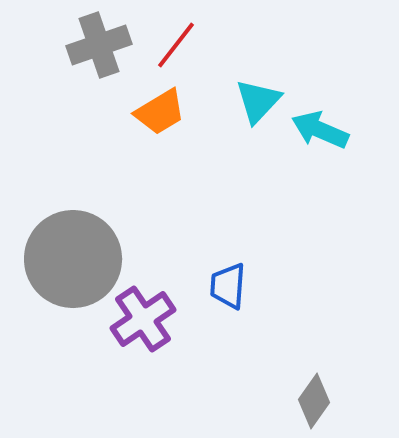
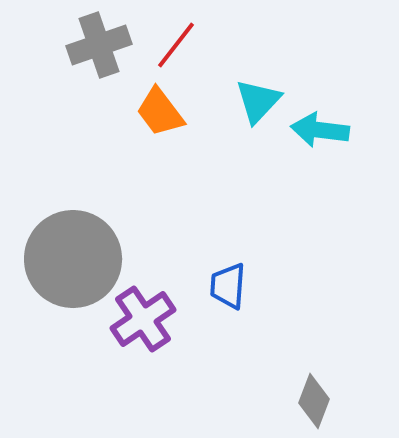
orange trapezoid: rotated 84 degrees clockwise
cyan arrow: rotated 16 degrees counterclockwise
gray diamond: rotated 14 degrees counterclockwise
